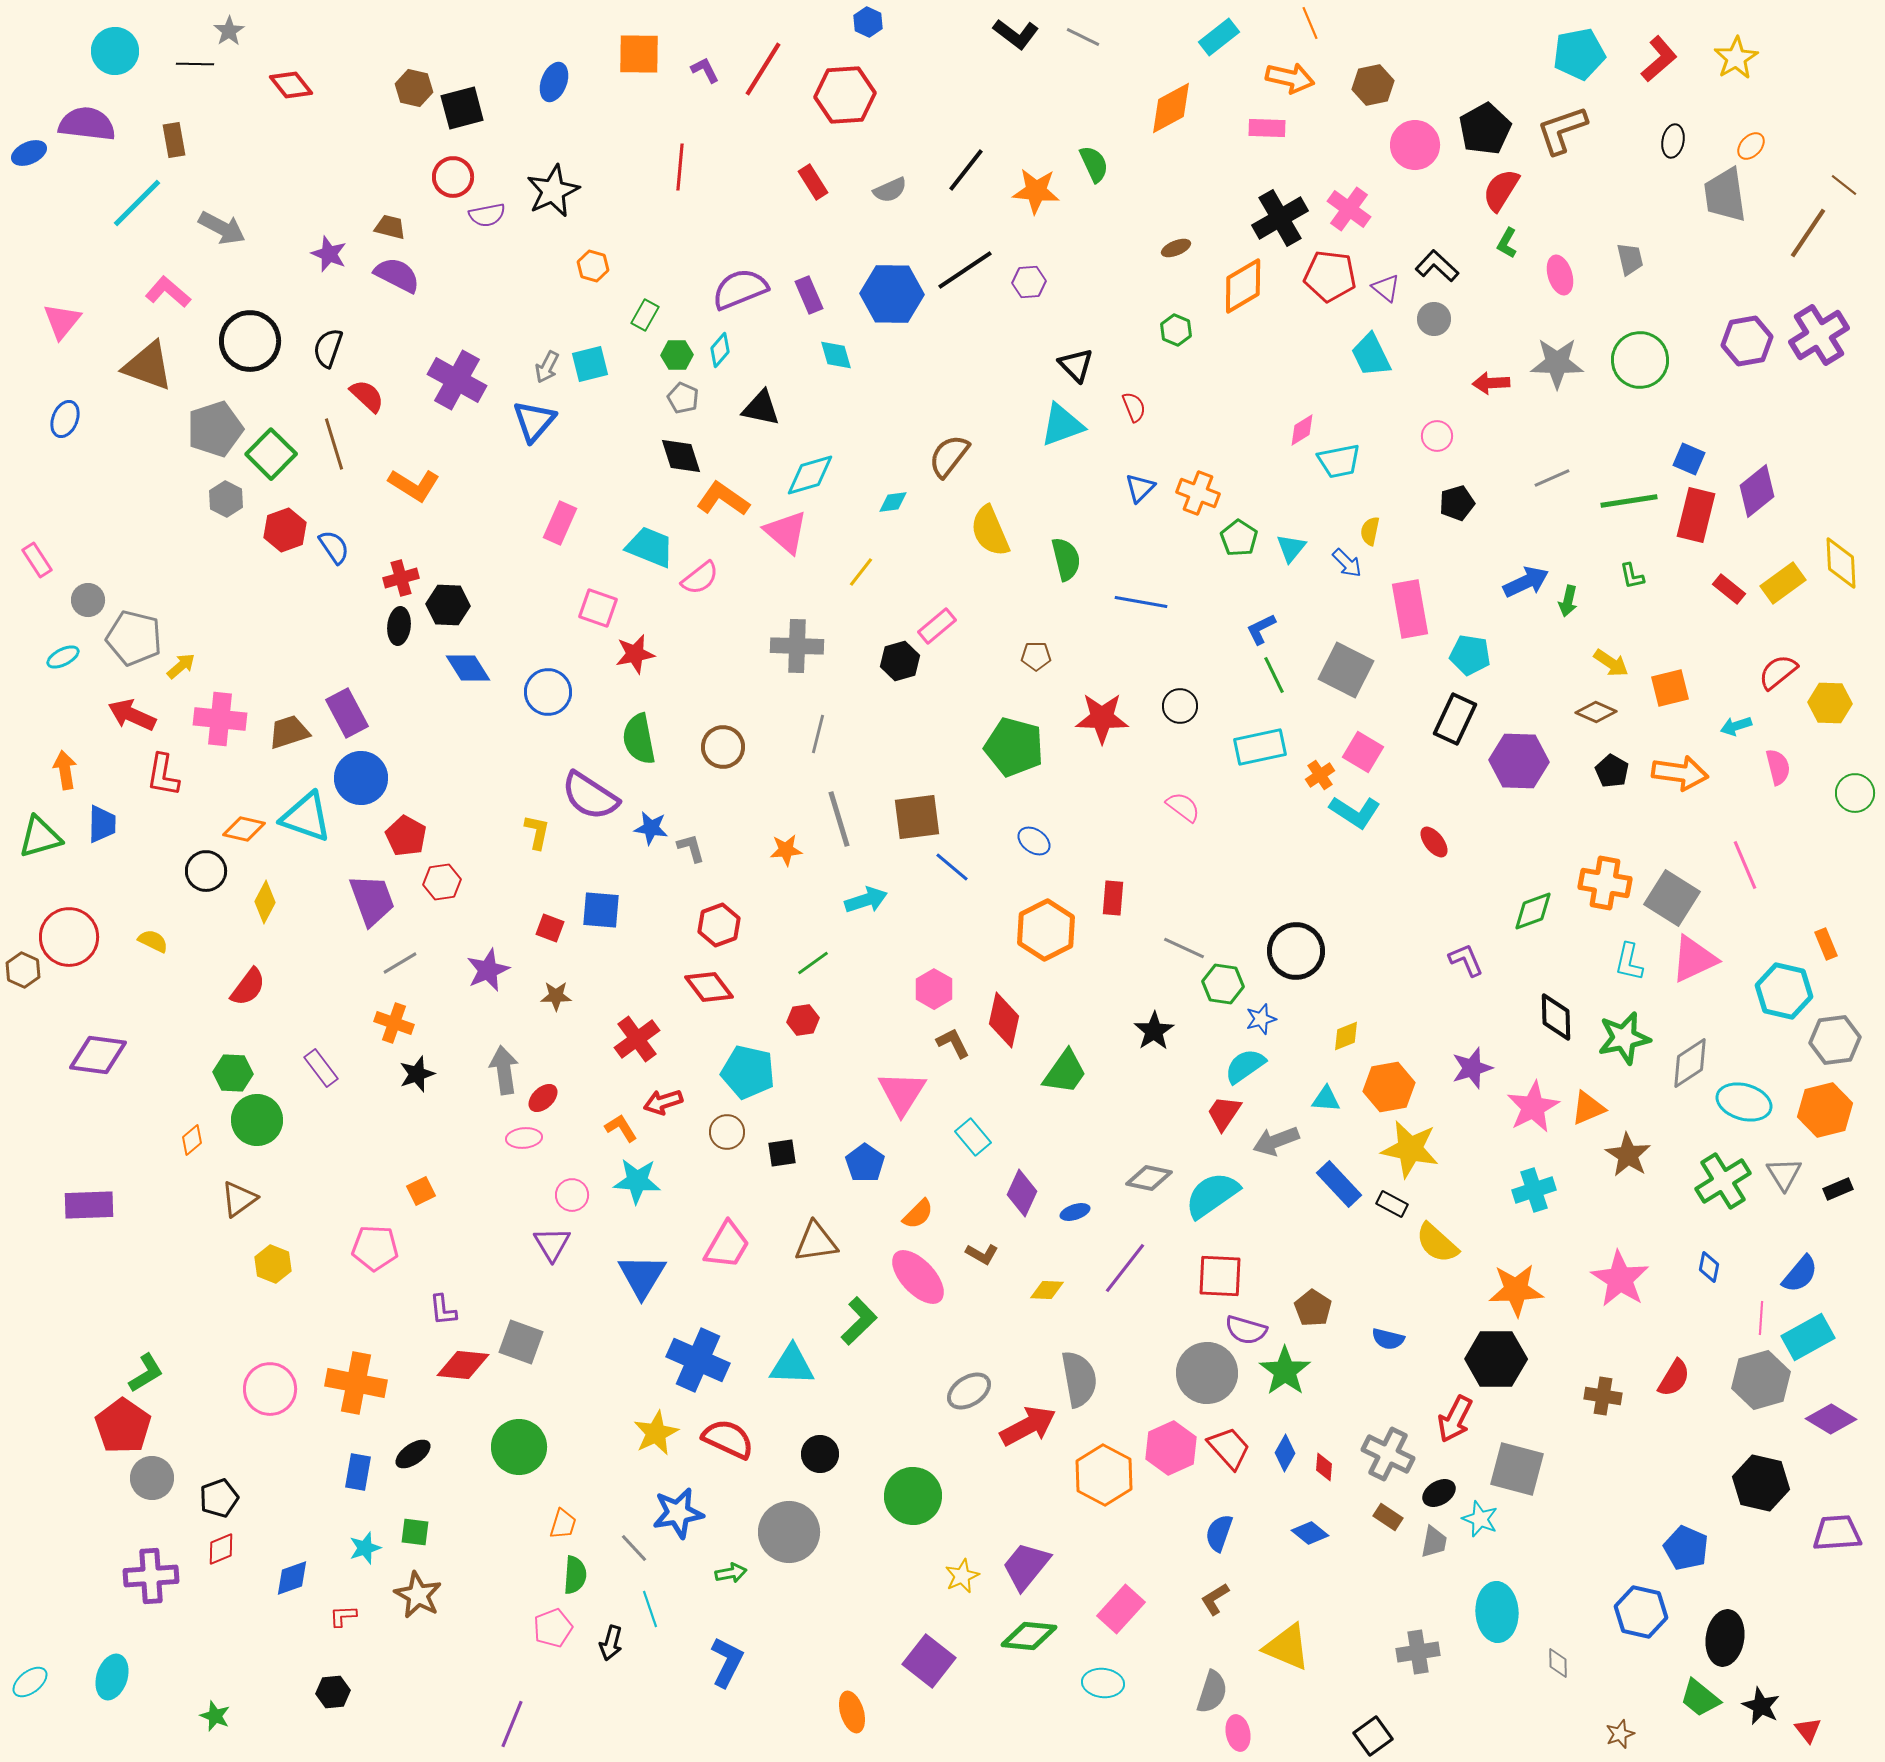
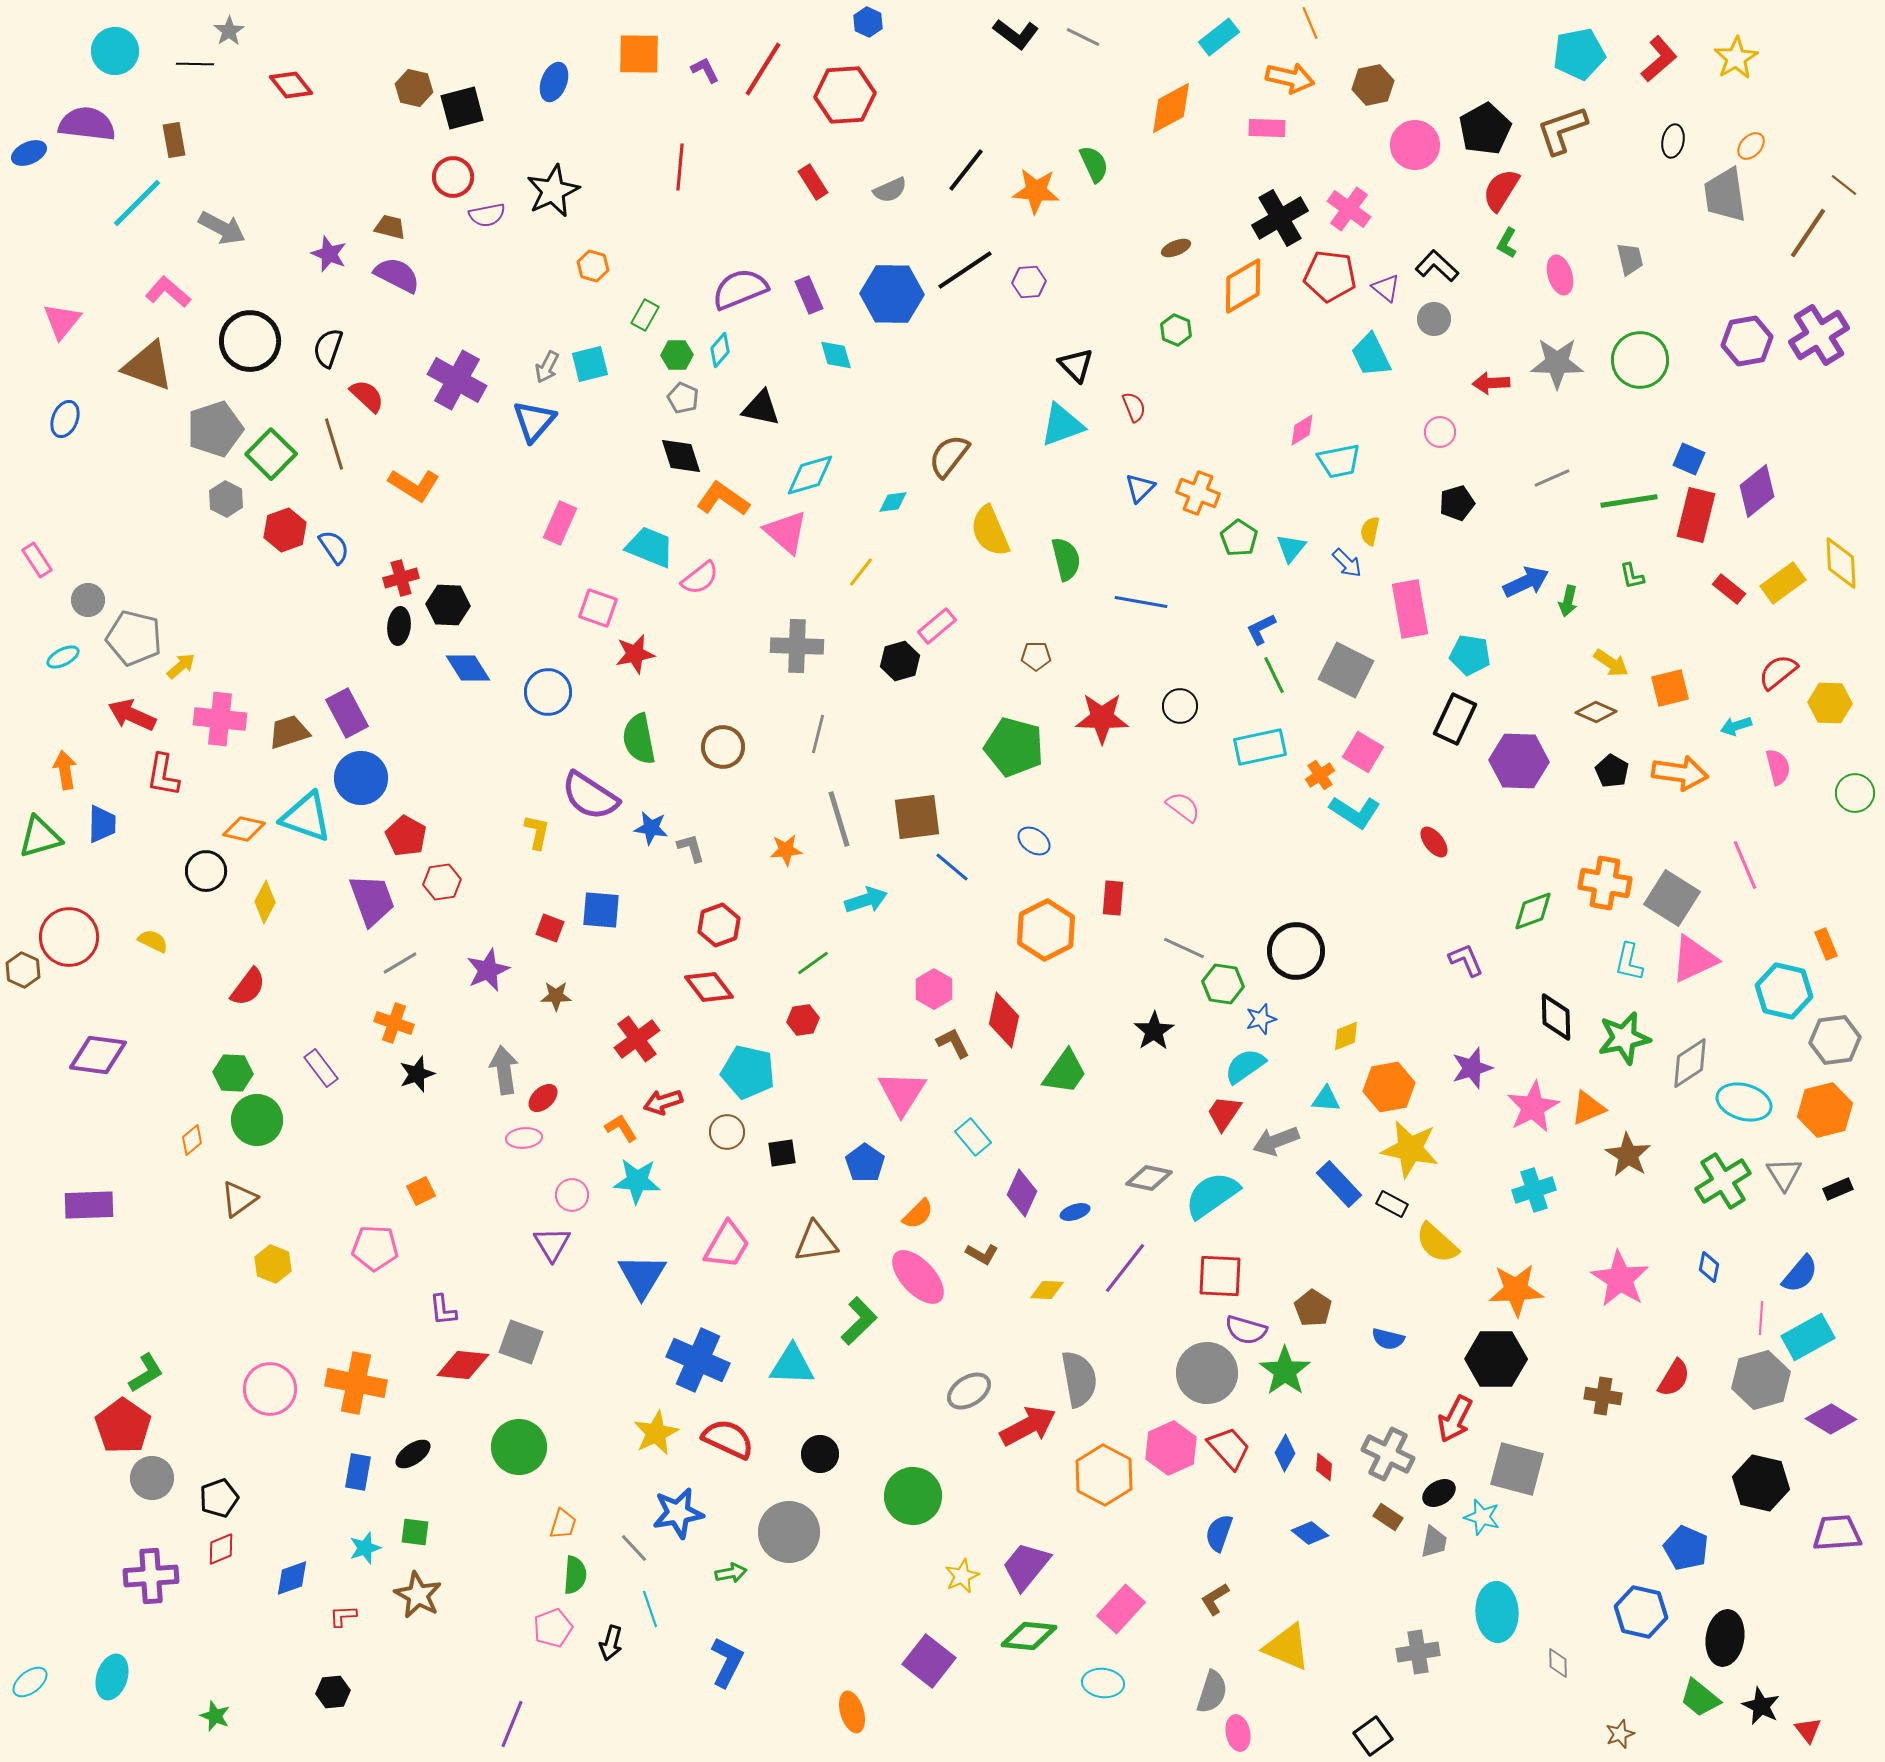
pink circle at (1437, 436): moved 3 px right, 4 px up
cyan star at (1480, 1519): moved 2 px right, 2 px up; rotated 6 degrees counterclockwise
